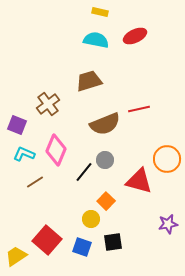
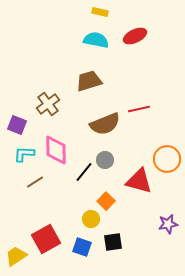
pink diamond: rotated 24 degrees counterclockwise
cyan L-shape: rotated 20 degrees counterclockwise
red square: moved 1 px left, 1 px up; rotated 20 degrees clockwise
